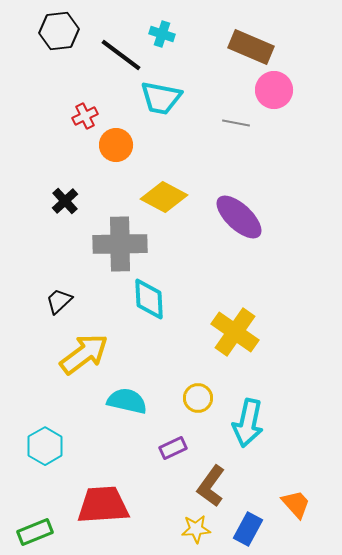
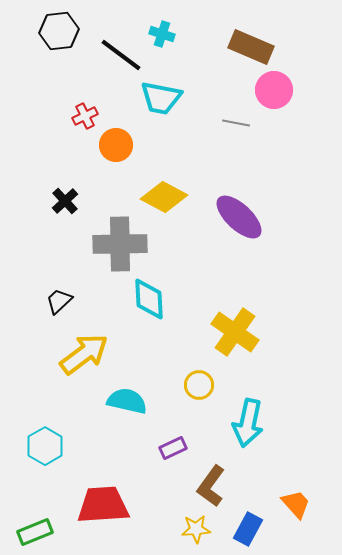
yellow circle: moved 1 px right, 13 px up
